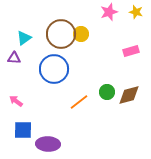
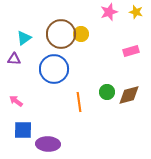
purple triangle: moved 1 px down
orange line: rotated 60 degrees counterclockwise
